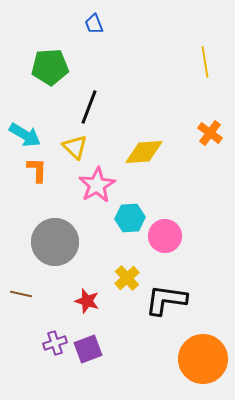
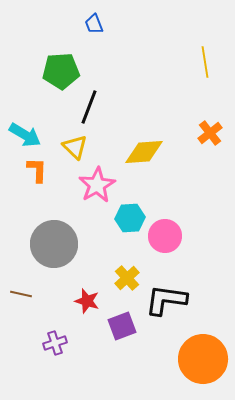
green pentagon: moved 11 px right, 4 px down
orange cross: rotated 15 degrees clockwise
gray circle: moved 1 px left, 2 px down
purple square: moved 34 px right, 23 px up
